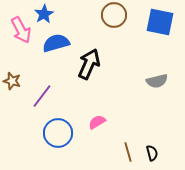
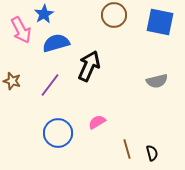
black arrow: moved 2 px down
purple line: moved 8 px right, 11 px up
brown line: moved 1 px left, 3 px up
